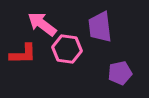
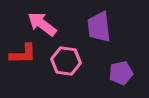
purple trapezoid: moved 1 px left
pink hexagon: moved 1 px left, 12 px down
purple pentagon: moved 1 px right
